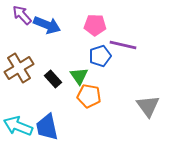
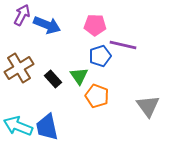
purple arrow: rotated 70 degrees clockwise
orange pentagon: moved 8 px right; rotated 10 degrees clockwise
